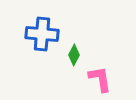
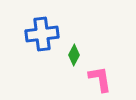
blue cross: rotated 12 degrees counterclockwise
